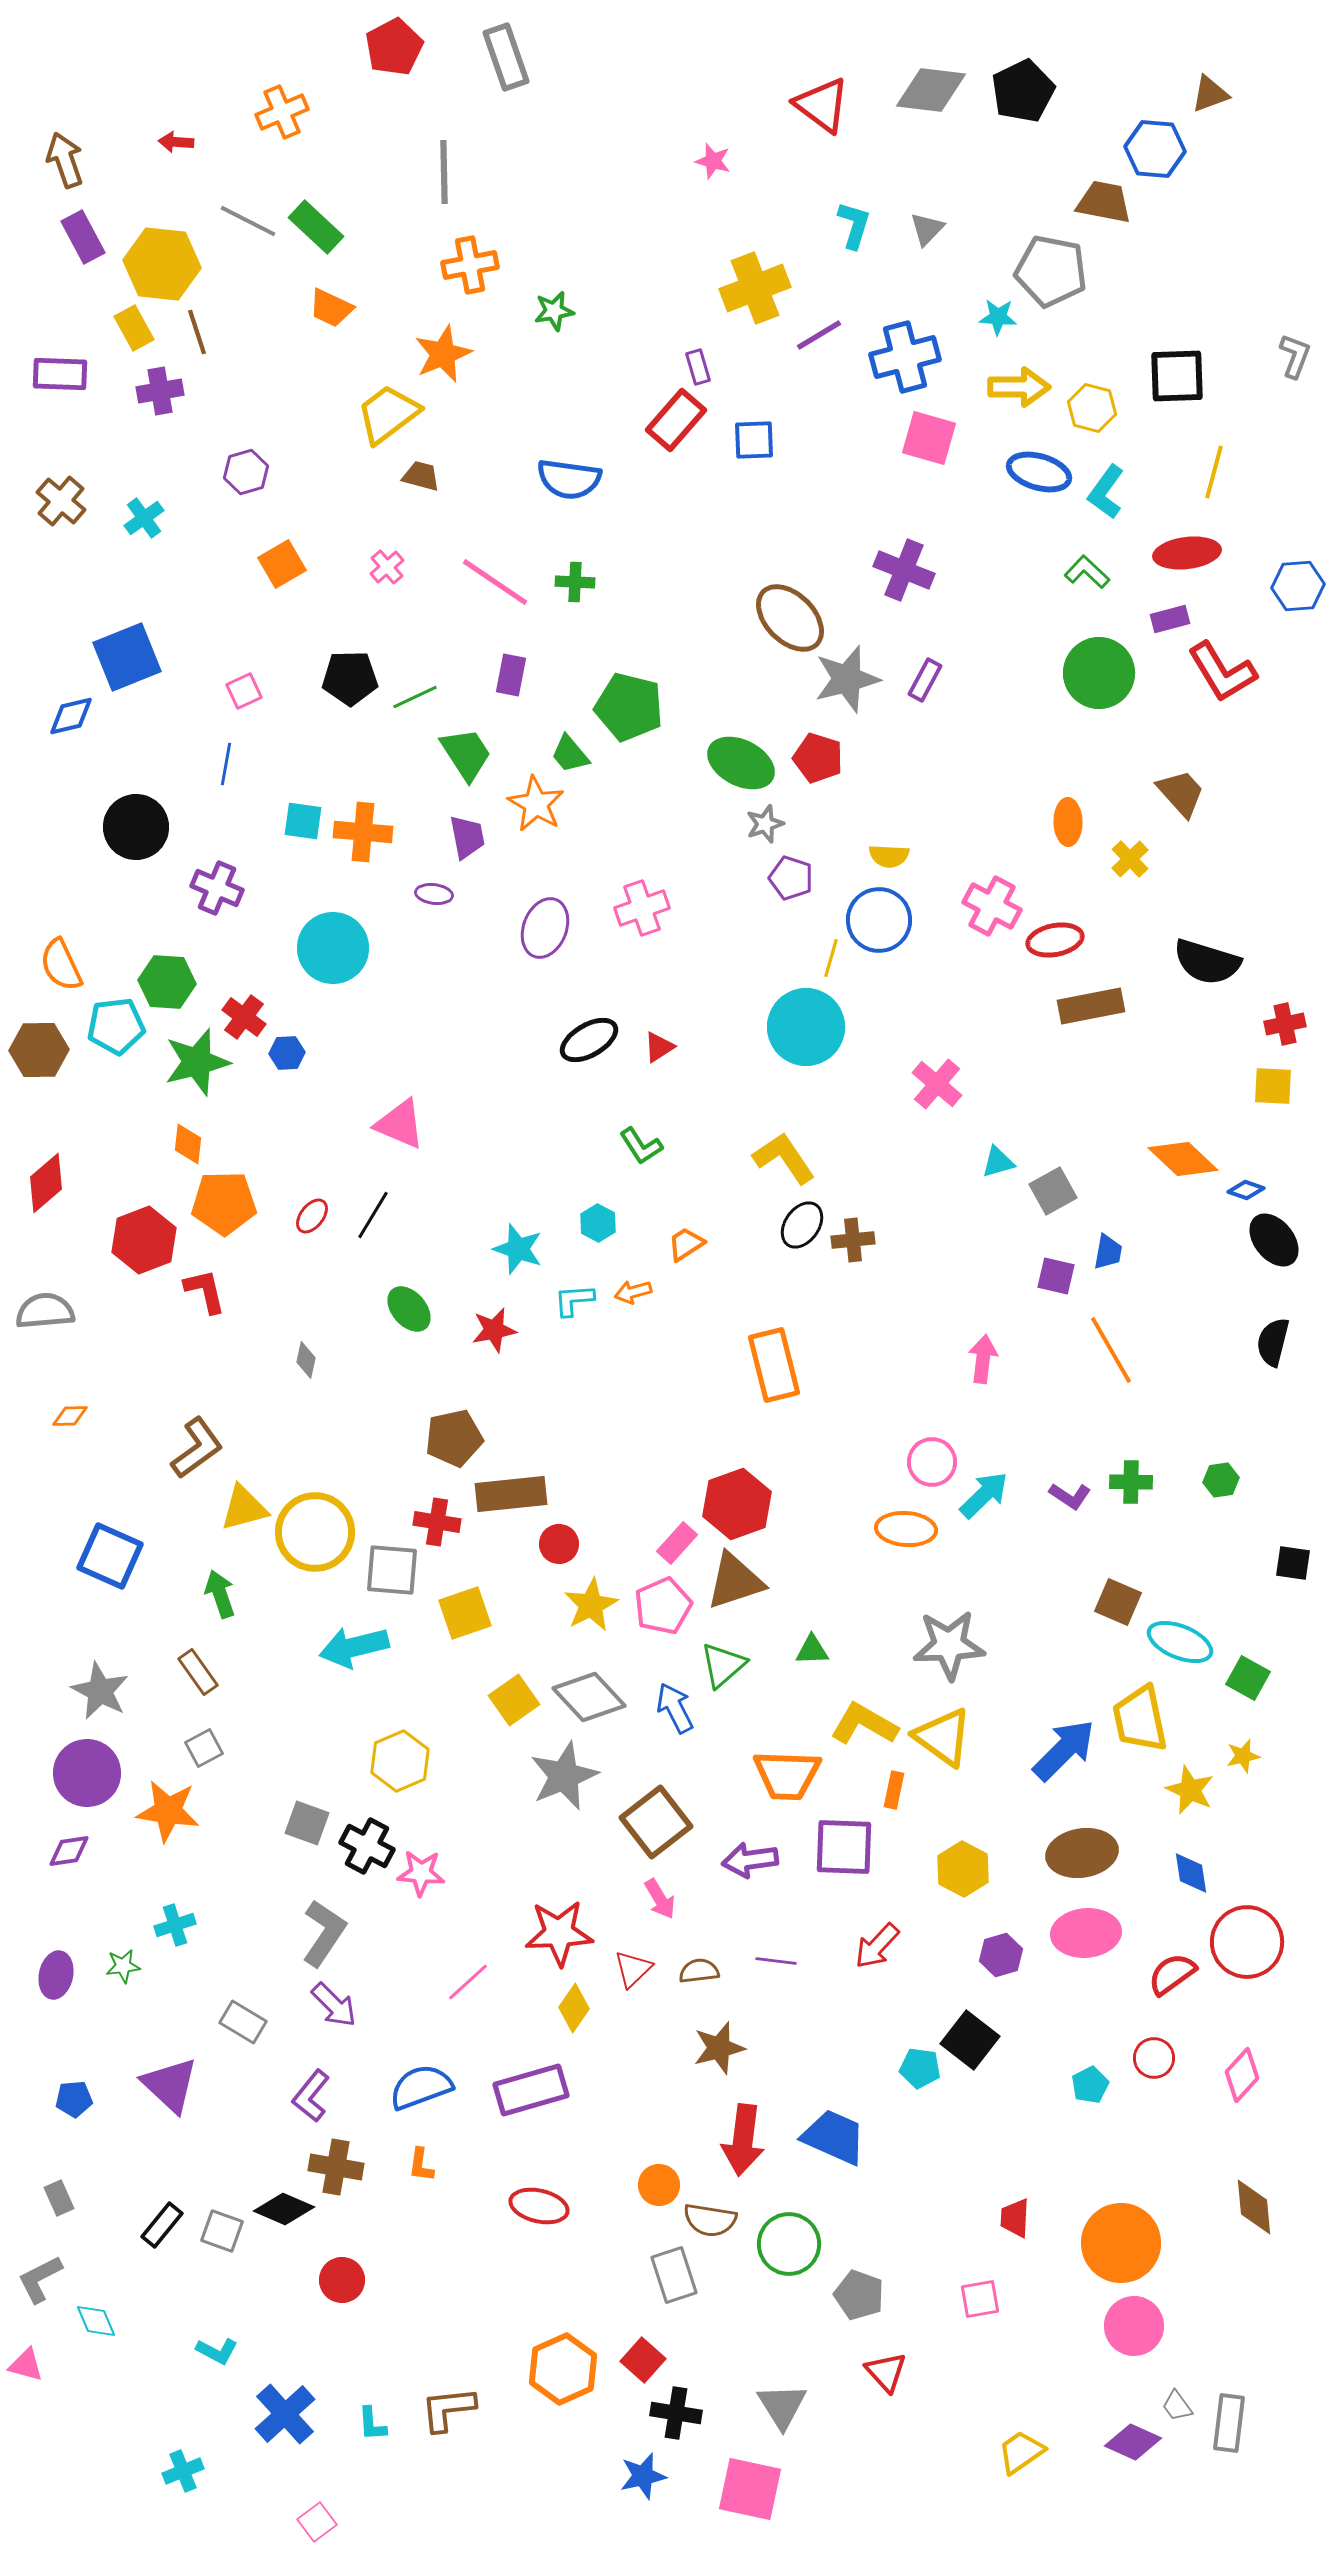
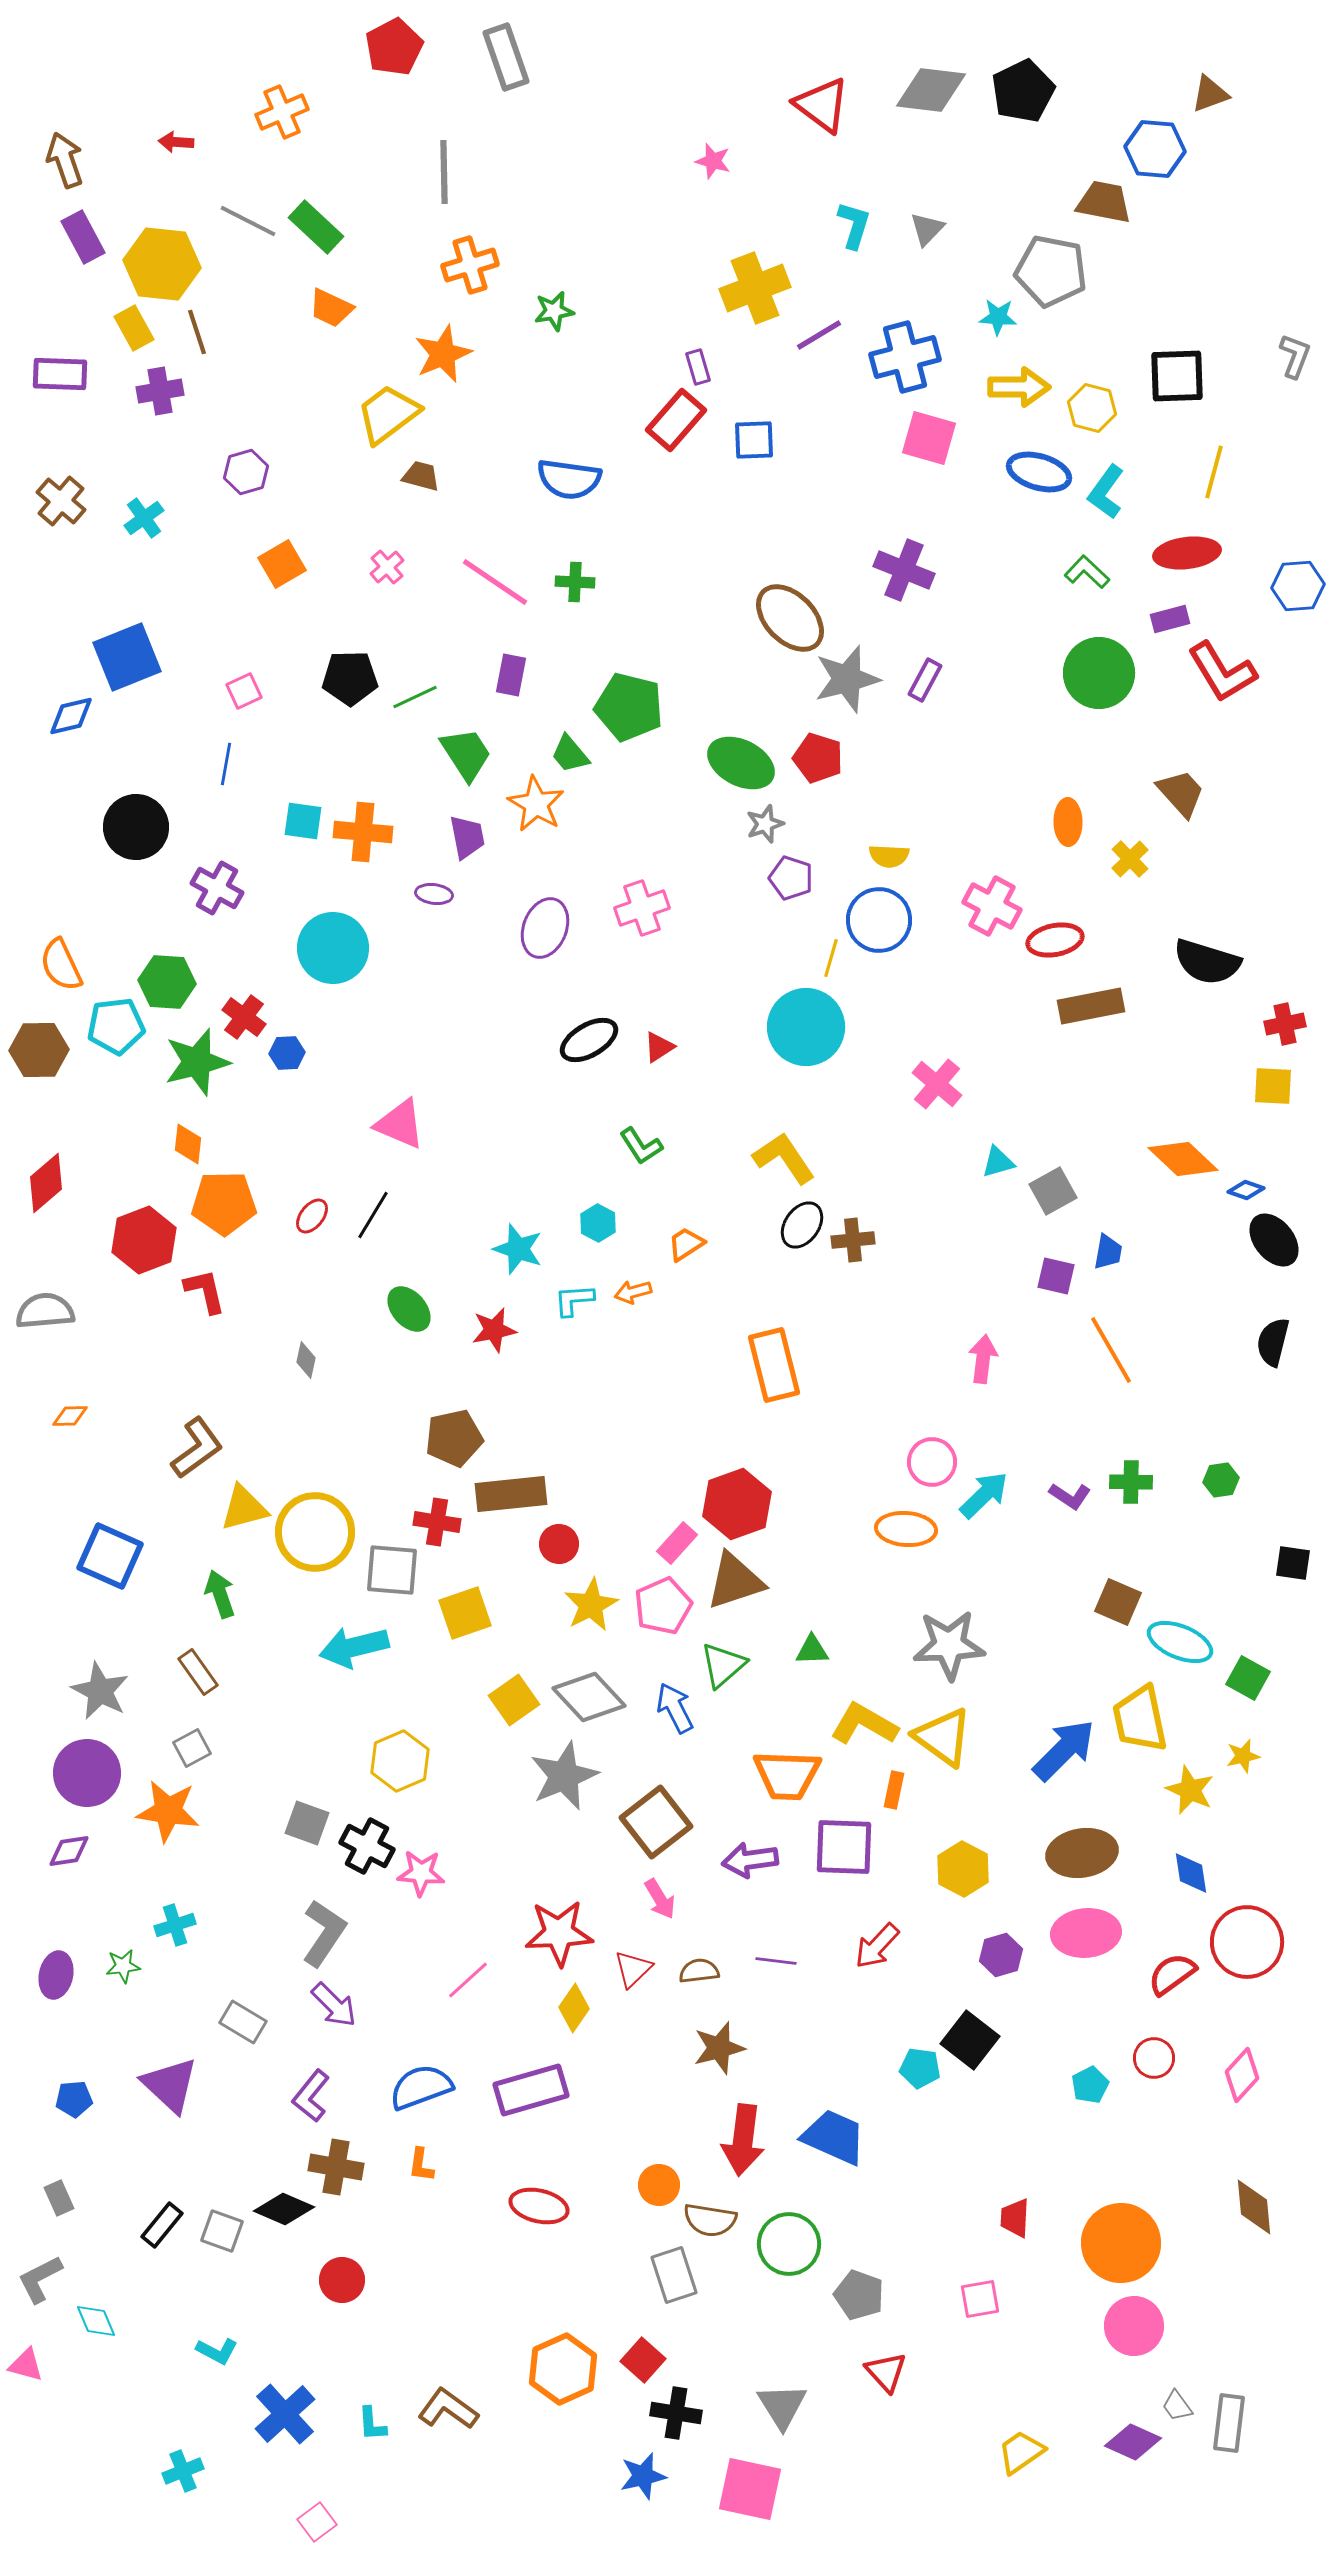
orange cross at (470, 265): rotated 6 degrees counterclockwise
purple cross at (217, 888): rotated 6 degrees clockwise
gray square at (204, 1748): moved 12 px left
pink line at (468, 1982): moved 2 px up
brown L-shape at (448, 2409): rotated 42 degrees clockwise
